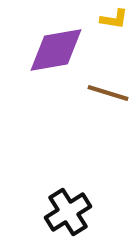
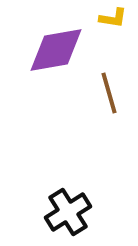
yellow L-shape: moved 1 px left, 1 px up
brown line: moved 1 px right; rotated 57 degrees clockwise
